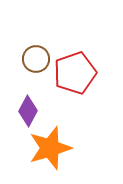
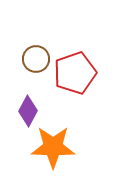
orange star: moved 3 px right, 1 px up; rotated 18 degrees clockwise
